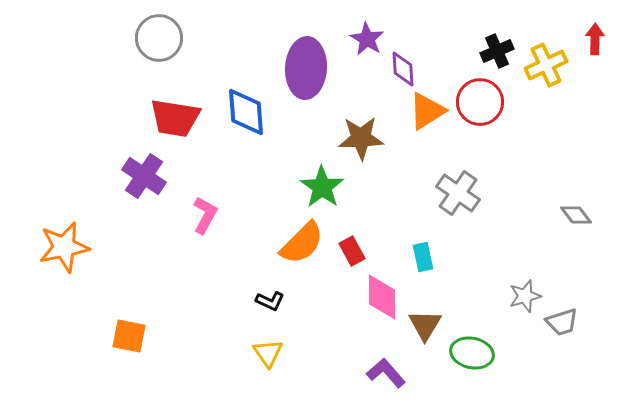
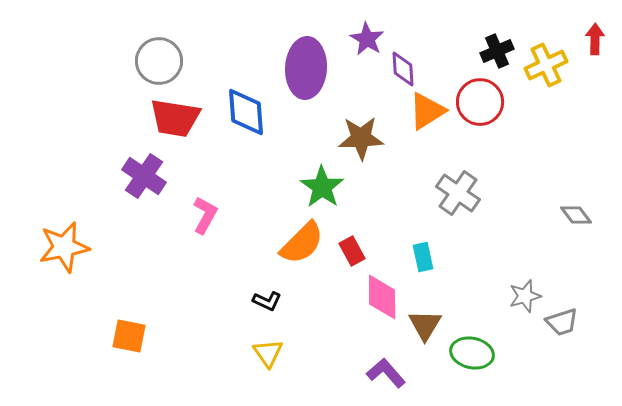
gray circle: moved 23 px down
black L-shape: moved 3 px left
